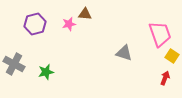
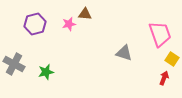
yellow square: moved 3 px down
red arrow: moved 1 px left
